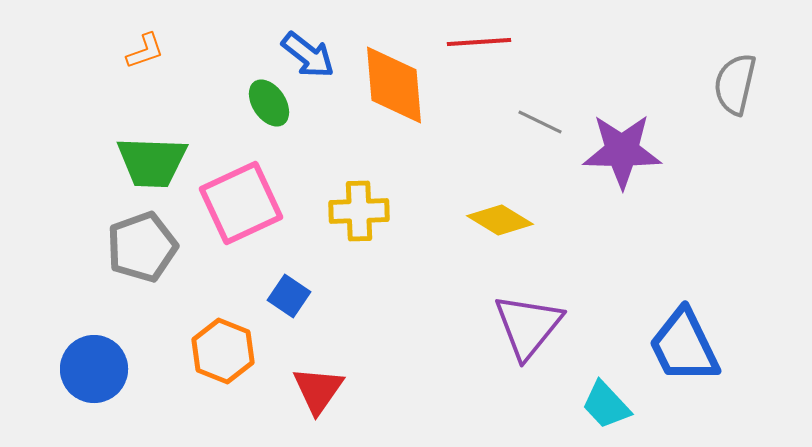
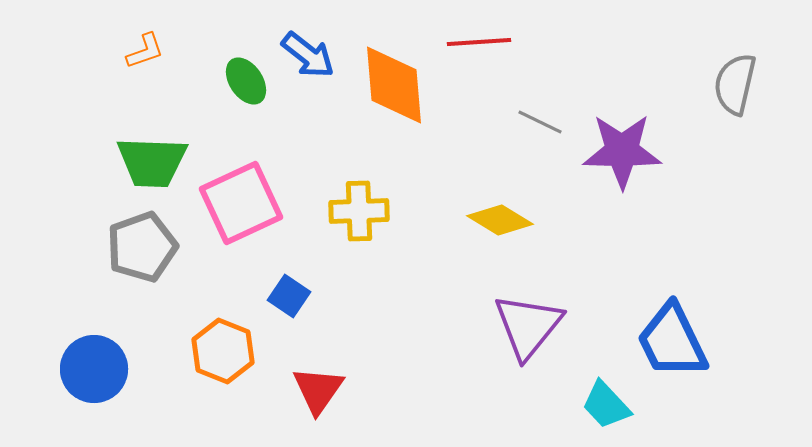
green ellipse: moved 23 px left, 22 px up
blue trapezoid: moved 12 px left, 5 px up
